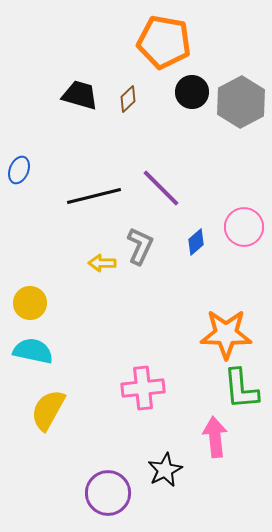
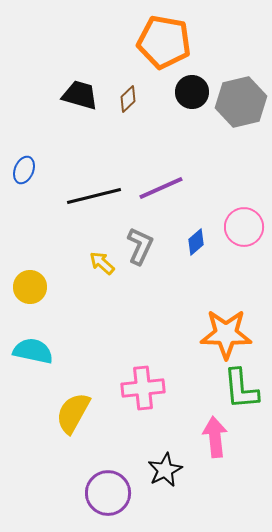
gray hexagon: rotated 15 degrees clockwise
blue ellipse: moved 5 px right
purple line: rotated 69 degrees counterclockwise
yellow arrow: rotated 40 degrees clockwise
yellow circle: moved 16 px up
yellow semicircle: moved 25 px right, 3 px down
